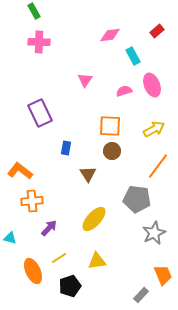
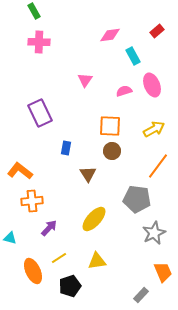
orange trapezoid: moved 3 px up
